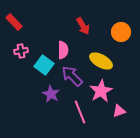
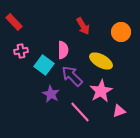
pink line: rotated 20 degrees counterclockwise
